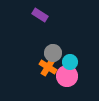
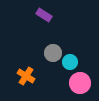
purple rectangle: moved 4 px right
orange cross: moved 22 px left, 9 px down
pink circle: moved 13 px right, 7 px down
